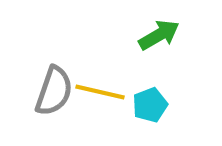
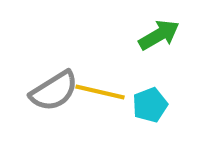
gray semicircle: rotated 39 degrees clockwise
